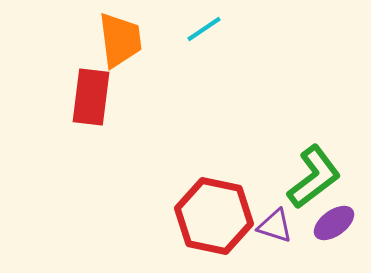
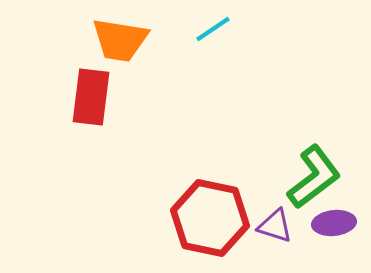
cyan line: moved 9 px right
orange trapezoid: rotated 106 degrees clockwise
red hexagon: moved 4 px left, 2 px down
purple ellipse: rotated 30 degrees clockwise
